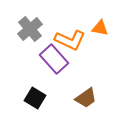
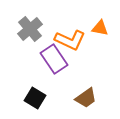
purple rectangle: rotated 8 degrees clockwise
